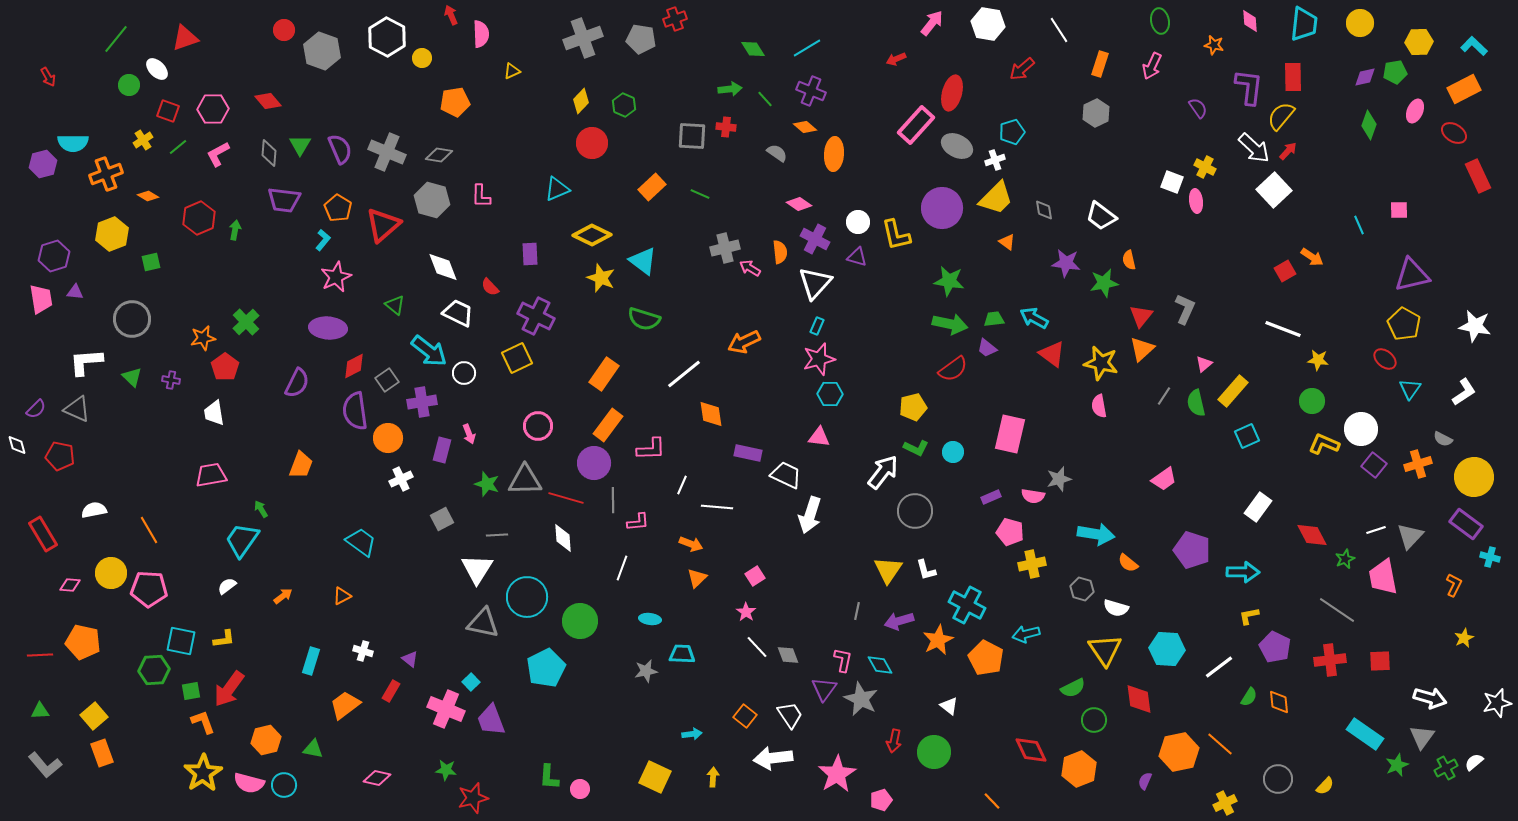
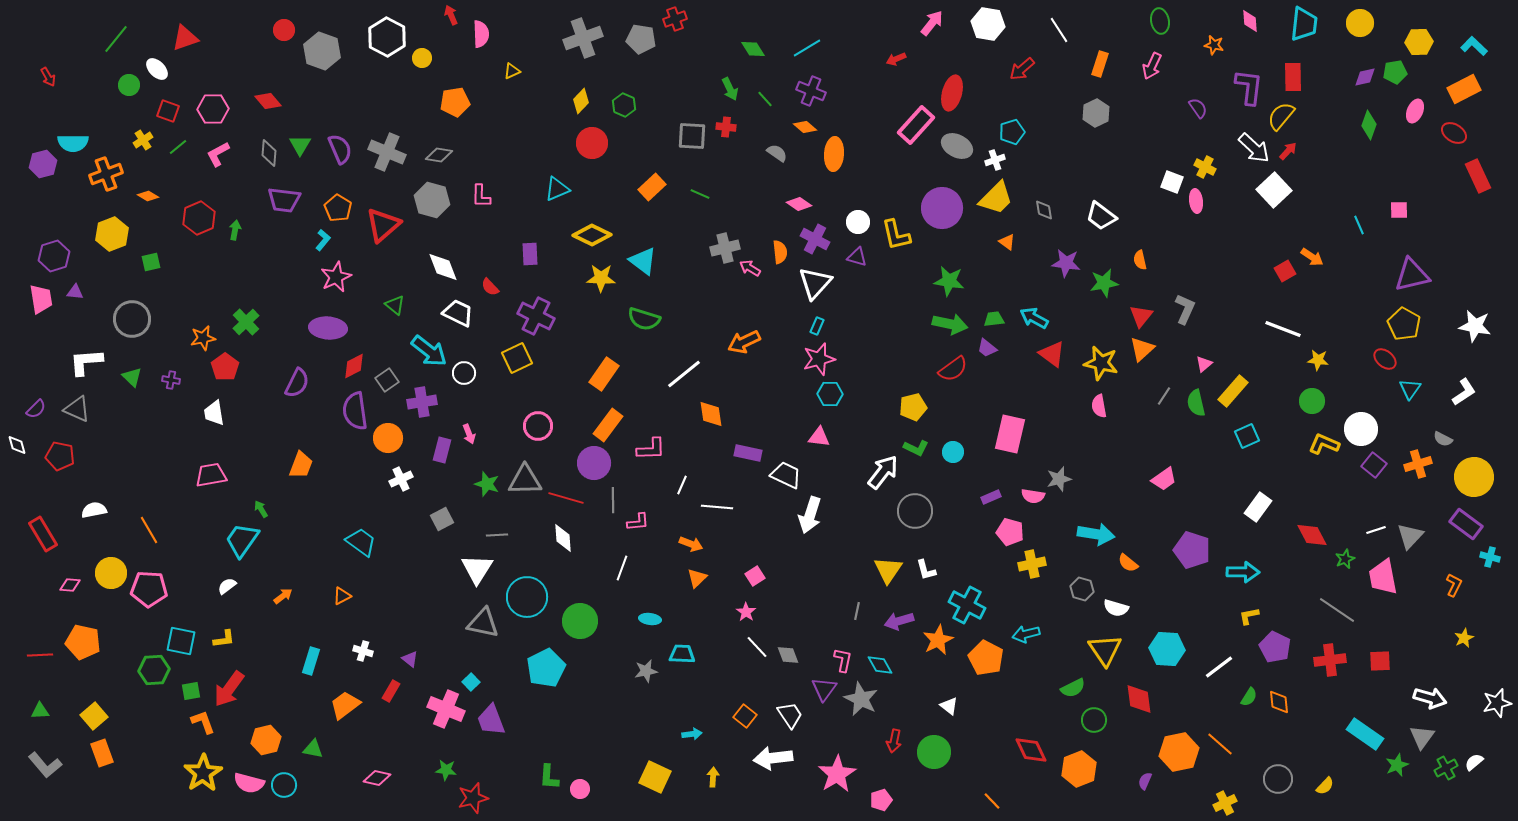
green arrow at (730, 89): rotated 70 degrees clockwise
orange semicircle at (1129, 260): moved 11 px right
yellow star at (601, 278): rotated 20 degrees counterclockwise
